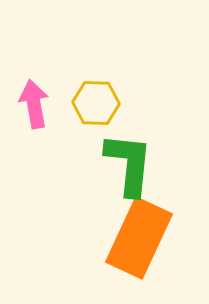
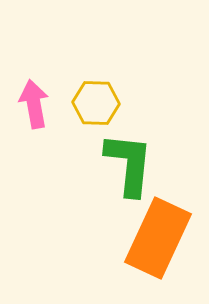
orange rectangle: moved 19 px right
